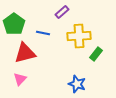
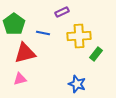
purple rectangle: rotated 16 degrees clockwise
pink triangle: rotated 32 degrees clockwise
